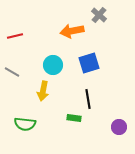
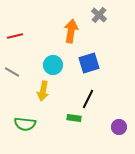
orange arrow: moved 1 px left; rotated 110 degrees clockwise
black line: rotated 36 degrees clockwise
